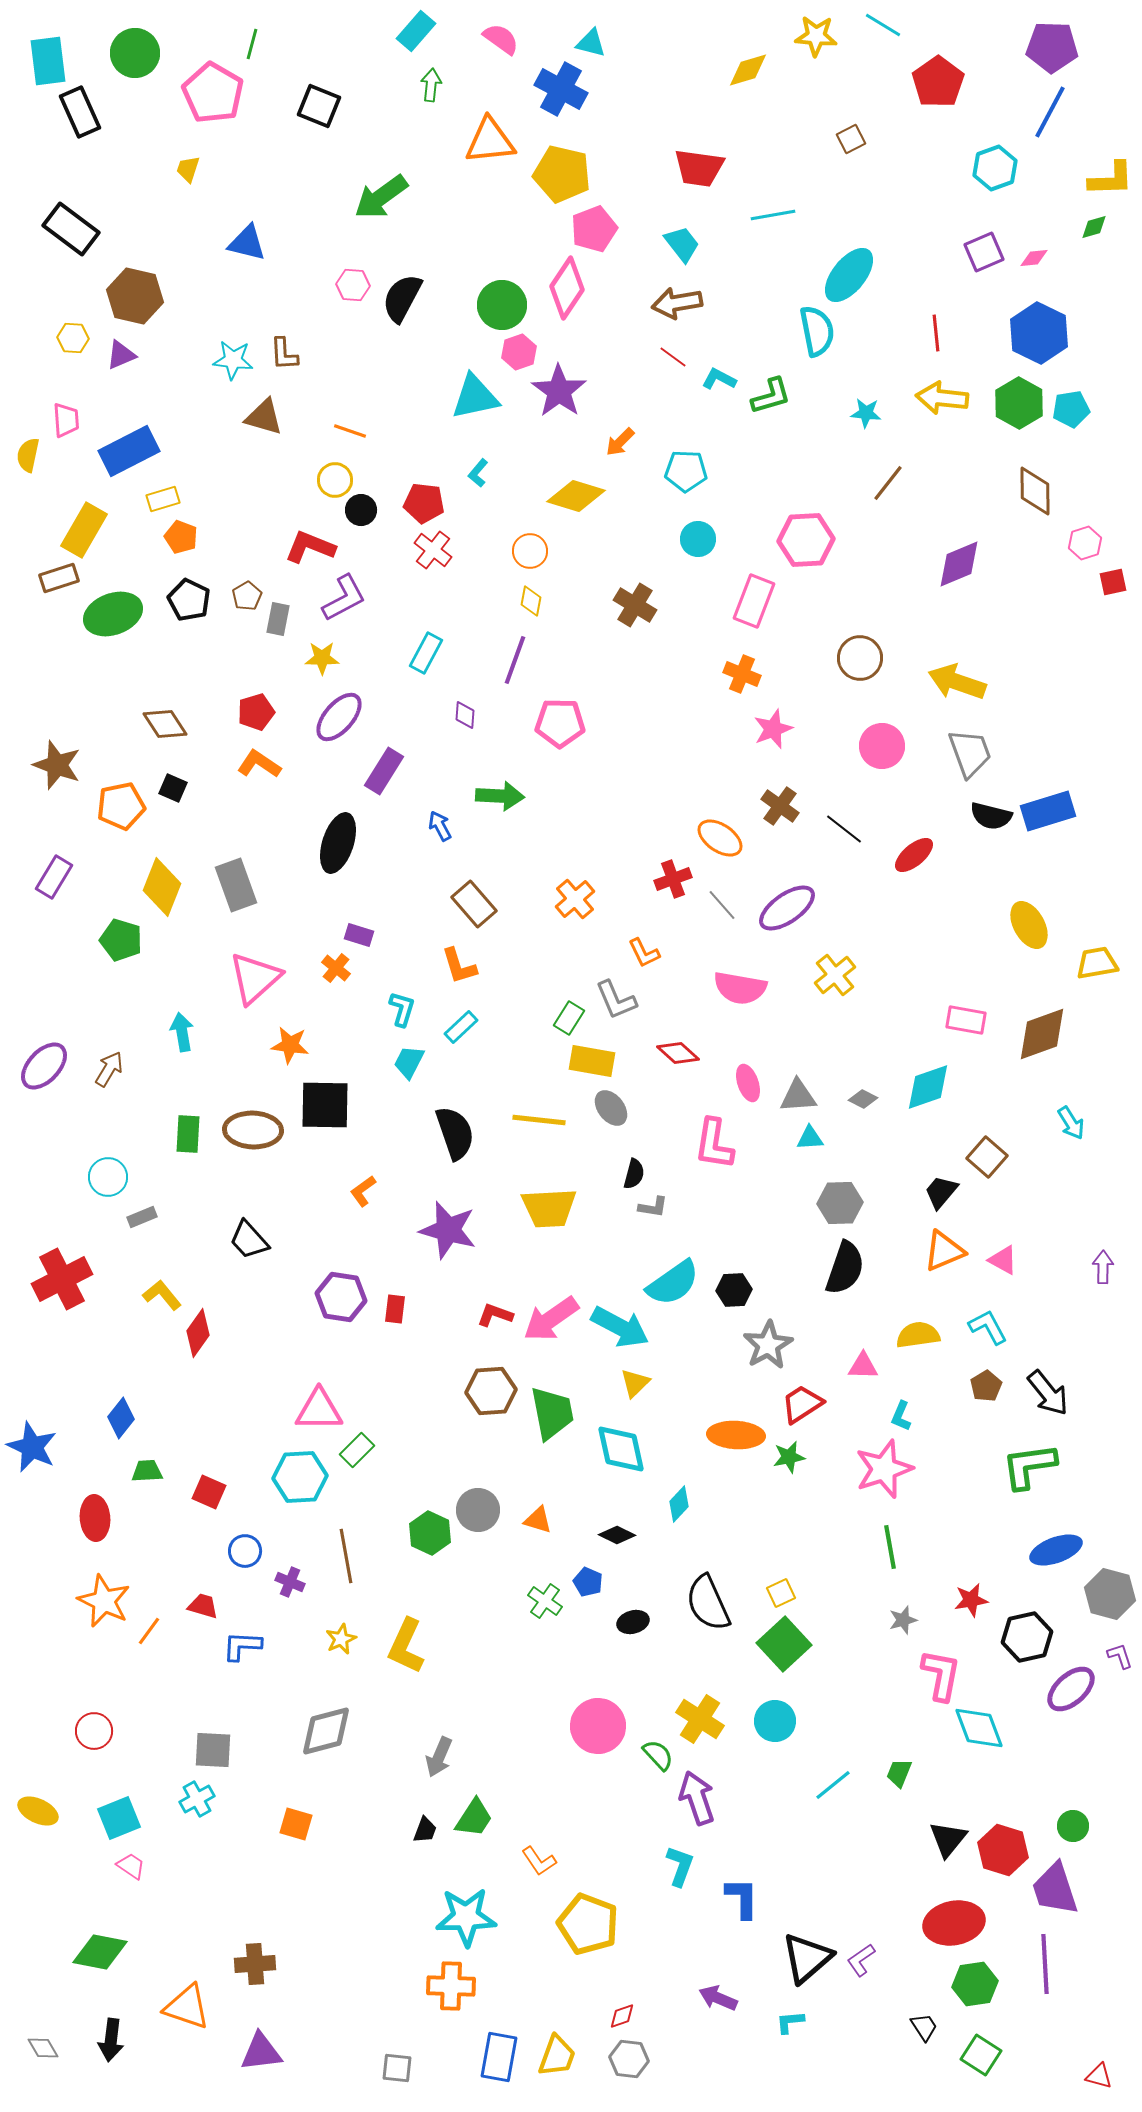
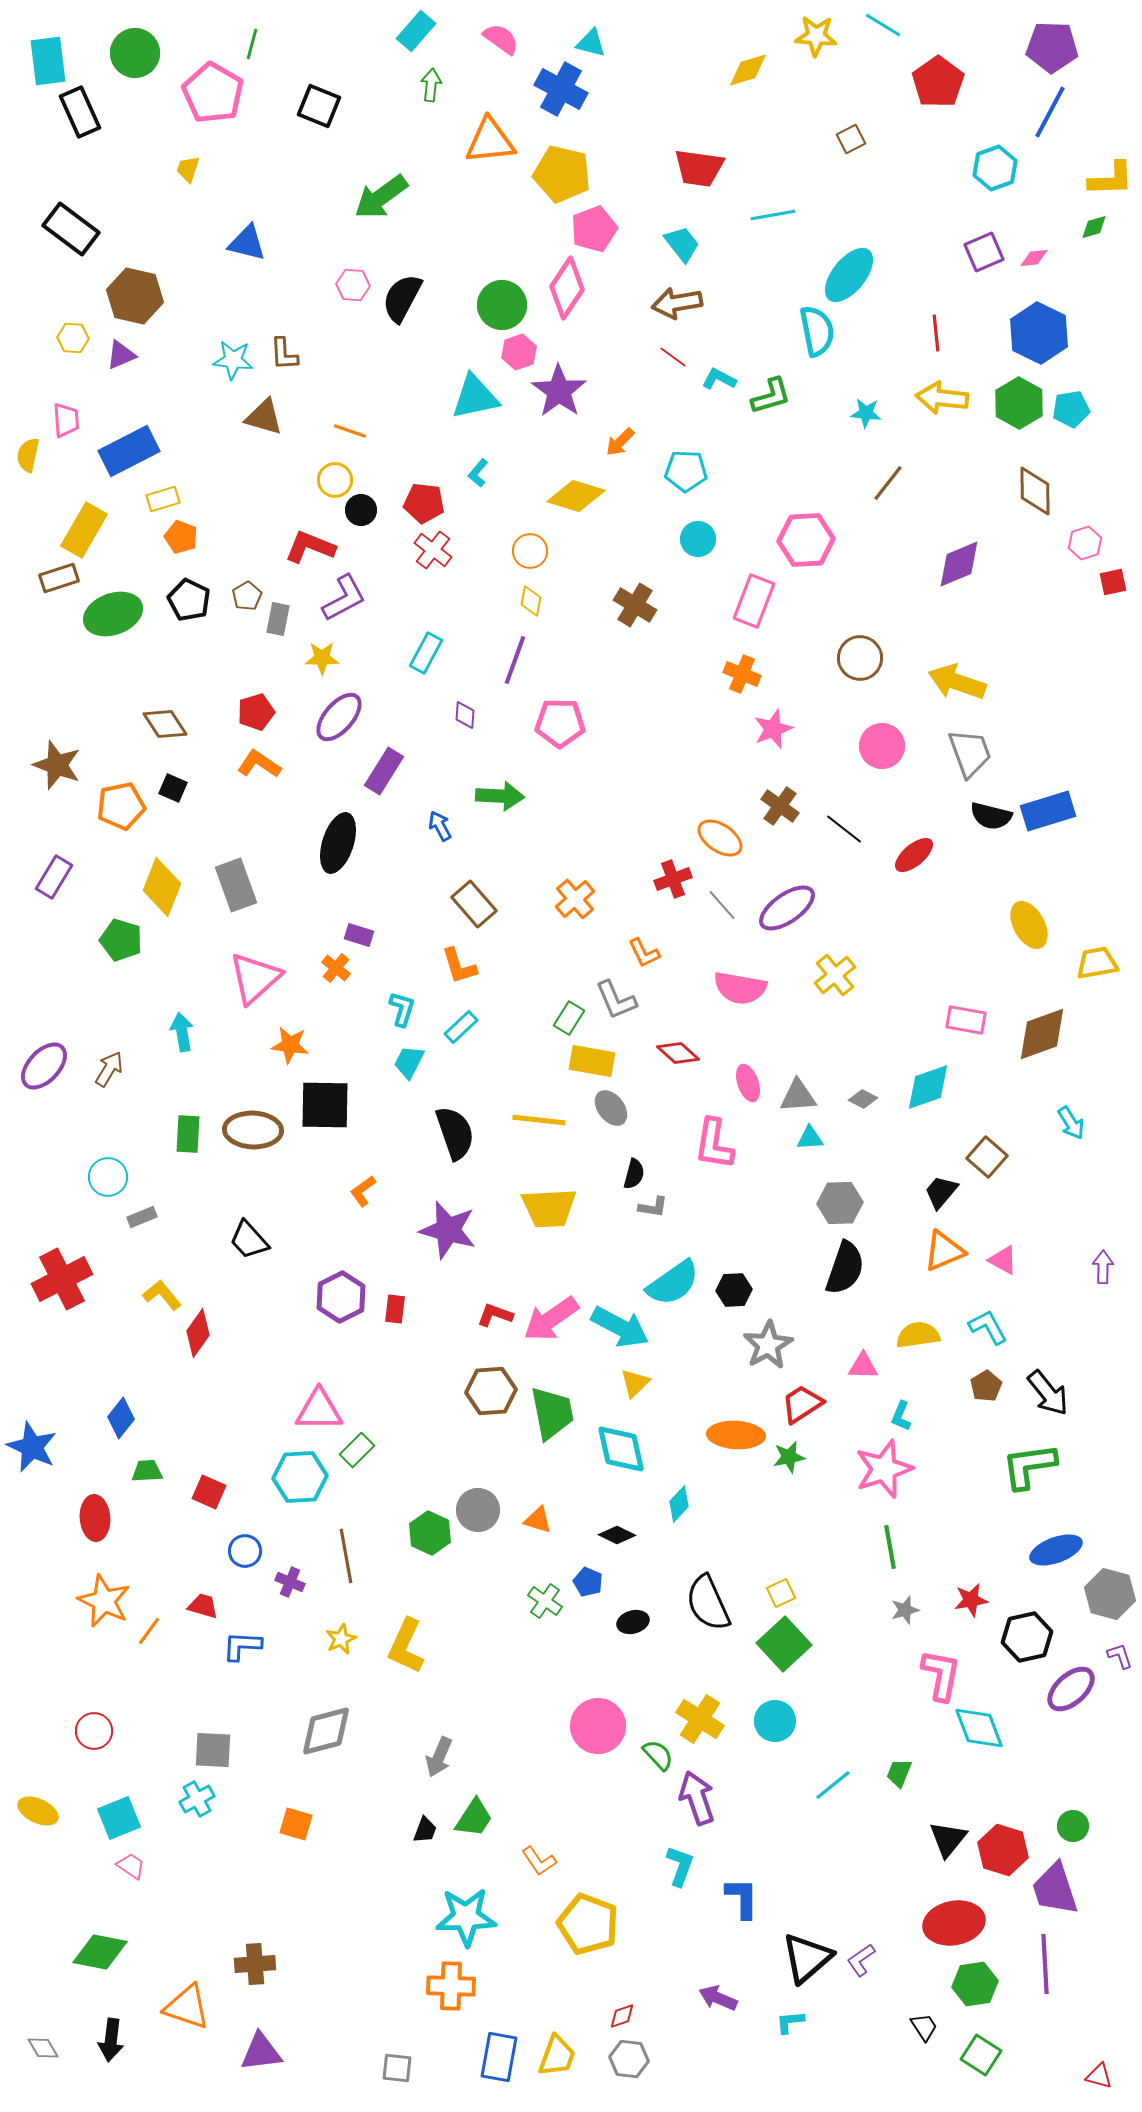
purple hexagon at (341, 1297): rotated 24 degrees clockwise
gray star at (903, 1620): moved 2 px right, 10 px up
